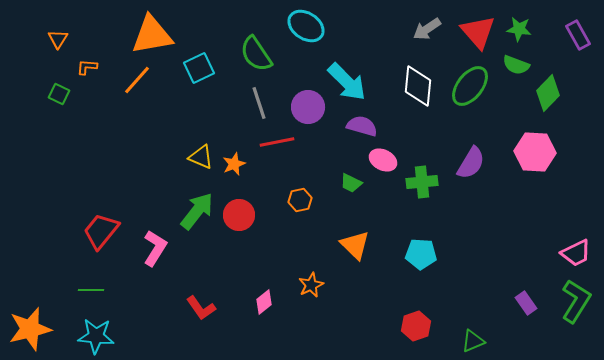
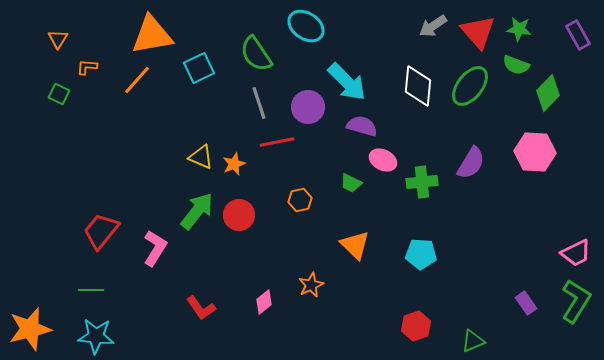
gray arrow at (427, 29): moved 6 px right, 3 px up
